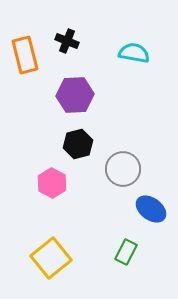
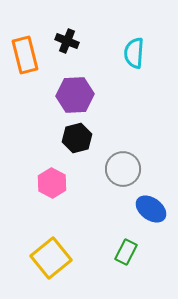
cyan semicircle: rotated 96 degrees counterclockwise
black hexagon: moved 1 px left, 6 px up
